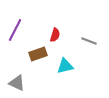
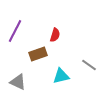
purple line: moved 1 px down
gray line: moved 24 px down; rotated 14 degrees clockwise
cyan triangle: moved 4 px left, 10 px down
gray triangle: moved 1 px right, 1 px up
